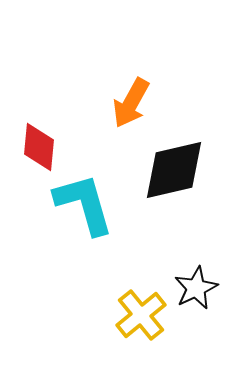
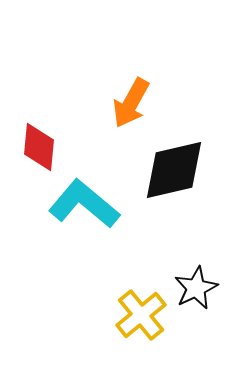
cyan L-shape: rotated 34 degrees counterclockwise
